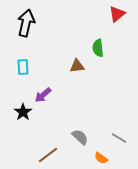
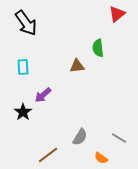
black arrow: rotated 132 degrees clockwise
gray semicircle: rotated 78 degrees clockwise
